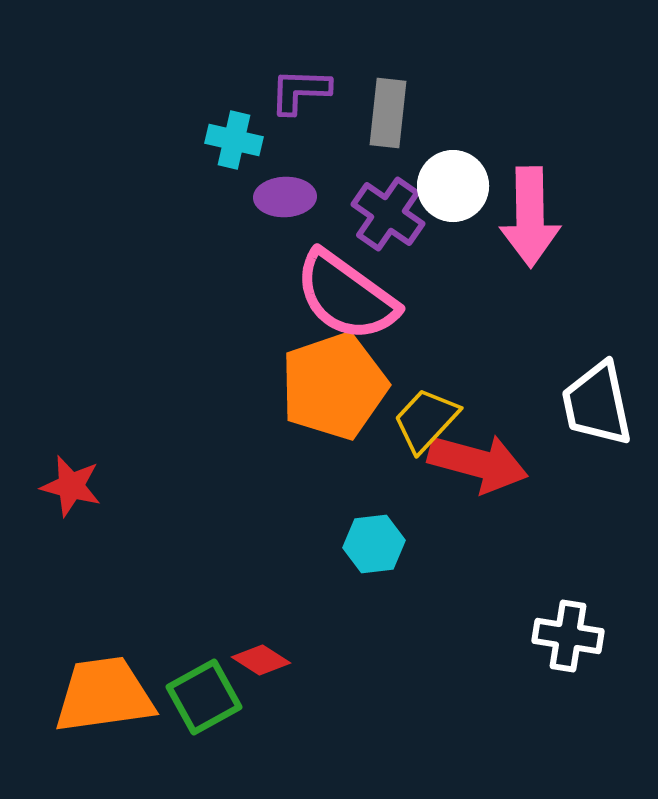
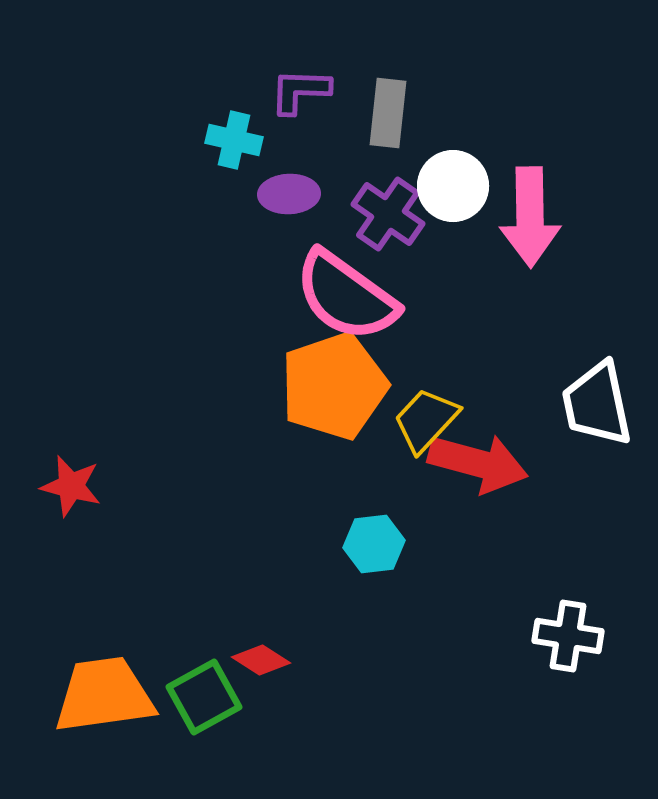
purple ellipse: moved 4 px right, 3 px up
